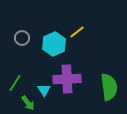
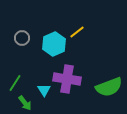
purple cross: rotated 12 degrees clockwise
green semicircle: rotated 76 degrees clockwise
green arrow: moved 3 px left
